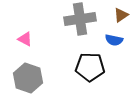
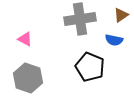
black pentagon: rotated 20 degrees clockwise
